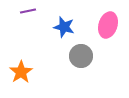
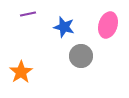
purple line: moved 3 px down
